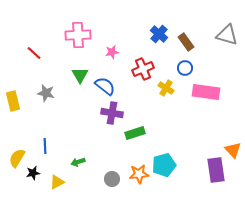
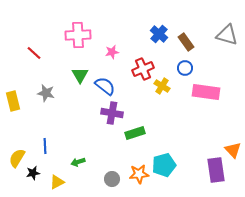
yellow cross: moved 4 px left, 2 px up
